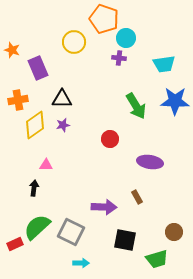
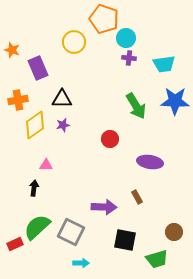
purple cross: moved 10 px right
